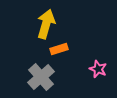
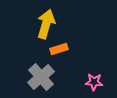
pink star: moved 4 px left, 13 px down; rotated 18 degrees counterclockwise
